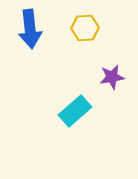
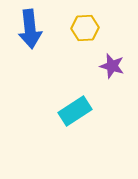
purple star: moved 11 px up; rotated 25 degrees clockwise
cyan rectangle: rotated 8 degrees clockwise
